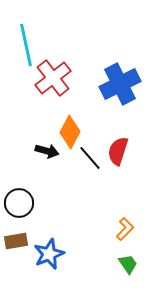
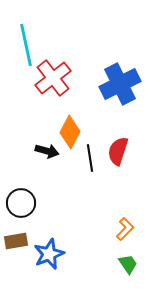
black line: rotated 32 degrees clockwise
black circle: moved 2 px right
